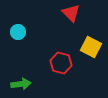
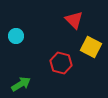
red triangle: moved 3 px right, 7 px down
cyan circle: moved 2 px left, 4 px down
green arrow: rotated 24 degrees counterclockwise
